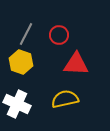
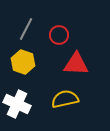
gray line: moved 5 px up
yellow hexagon: moved 2 px right
